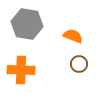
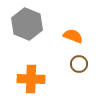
gray hexagon: rotated 12 degrees clockwise
orange cross: moved 10 px right, 9 px down
